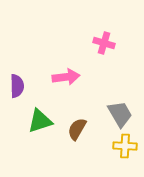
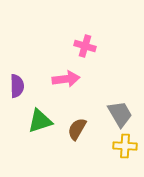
pink cross: moved 19 px left, 3 px down
pink arrow: moved 2 px down
